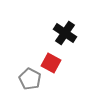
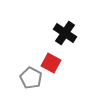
gray pentagon: moved 1 px right, 1 px up
